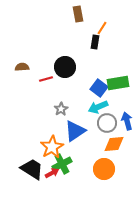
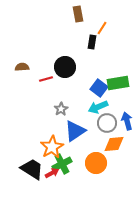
black rectangle: moved 3 px left
orange circle: moved 8 px left, 6 px up
